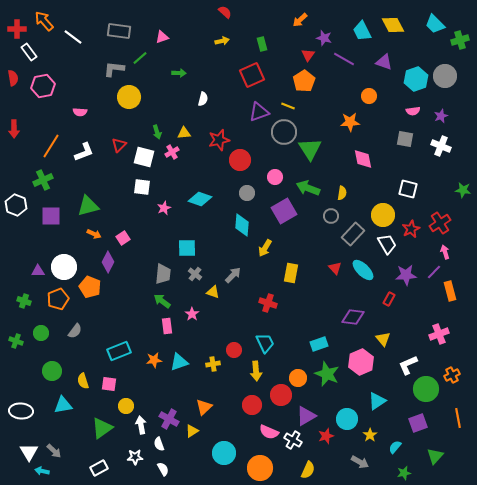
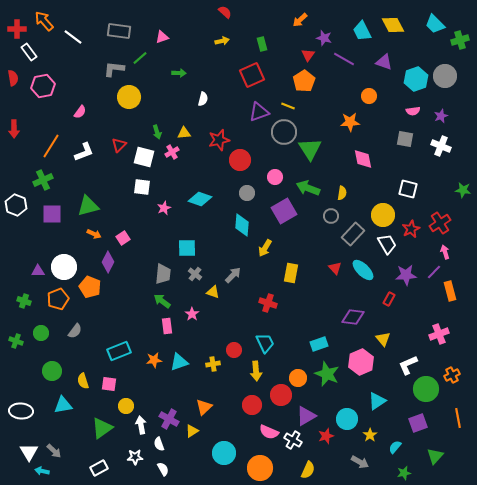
pink semicircle at (80, 112): rotated 56 degrees counterclockwise
purple square at (51, 216): moved 1 px right, 2 px up
